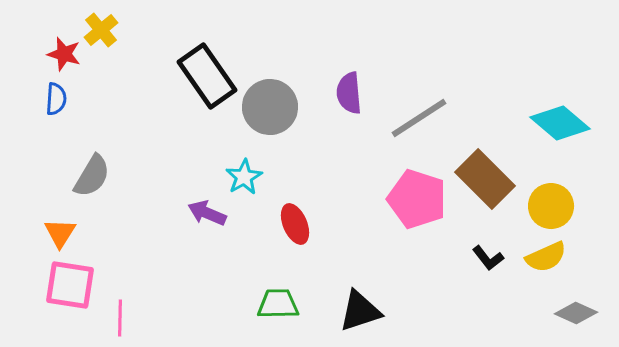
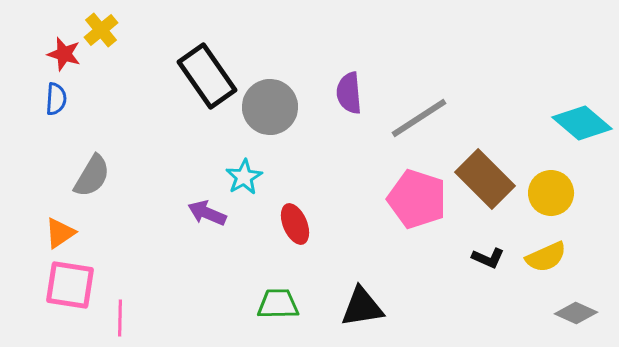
cyan diamond: moved 22 px right
yellow circle: moved 13 px up
orange triangle: rotated 24 degrees clockwise
black L-shape: rotated 28 degrees counterclockwise
black triangle: moved 2 px right, 4 px up; rotated 9 degrees clockwise
